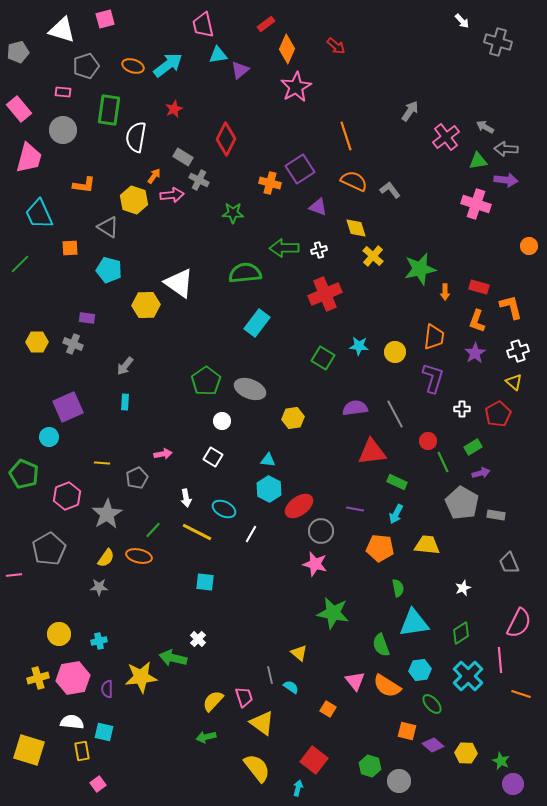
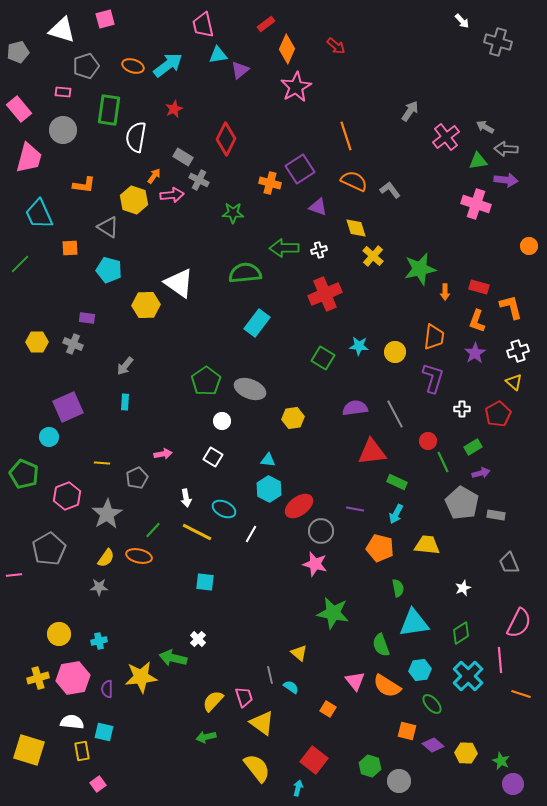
orange pentagon at (380, 548): rotated 8 degrees clockwise
